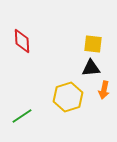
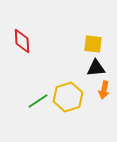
black triangle: moved 5 px right
green line: moved 16 px right, 15 px up
